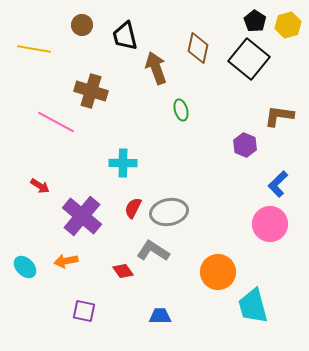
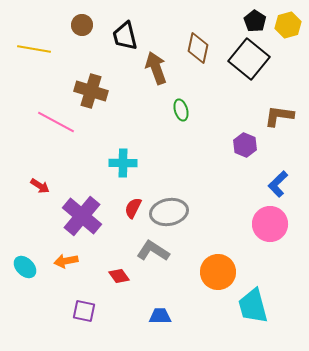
red diamond: moved 4 px left, 5 px down
